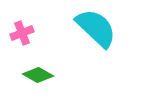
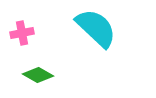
pink cross: rotated 10 degrees clockwise
